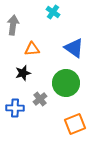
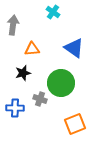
green circle: moved 5 px left
gray cross: rotated 32 degrees counterclockwise
